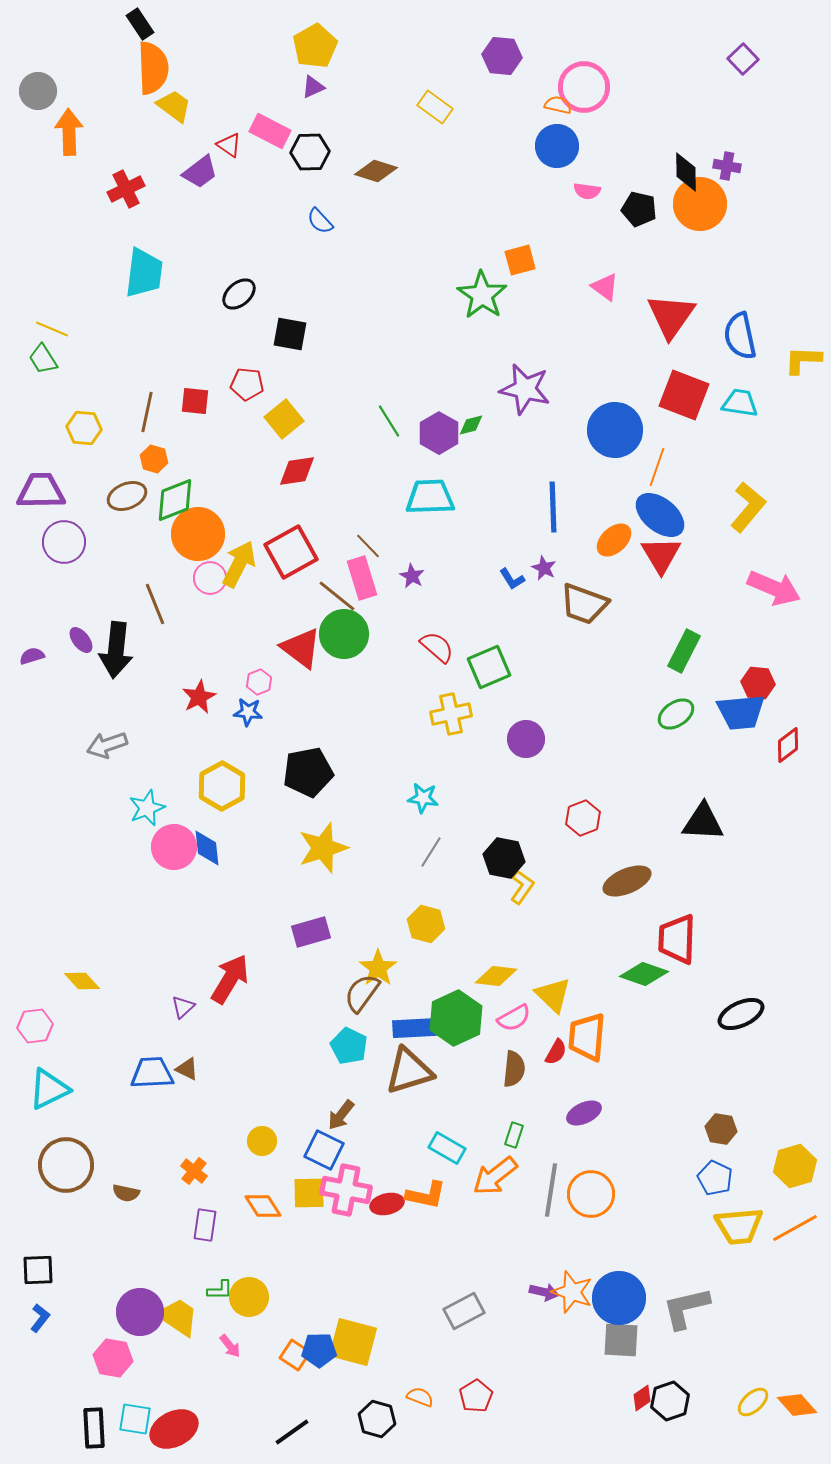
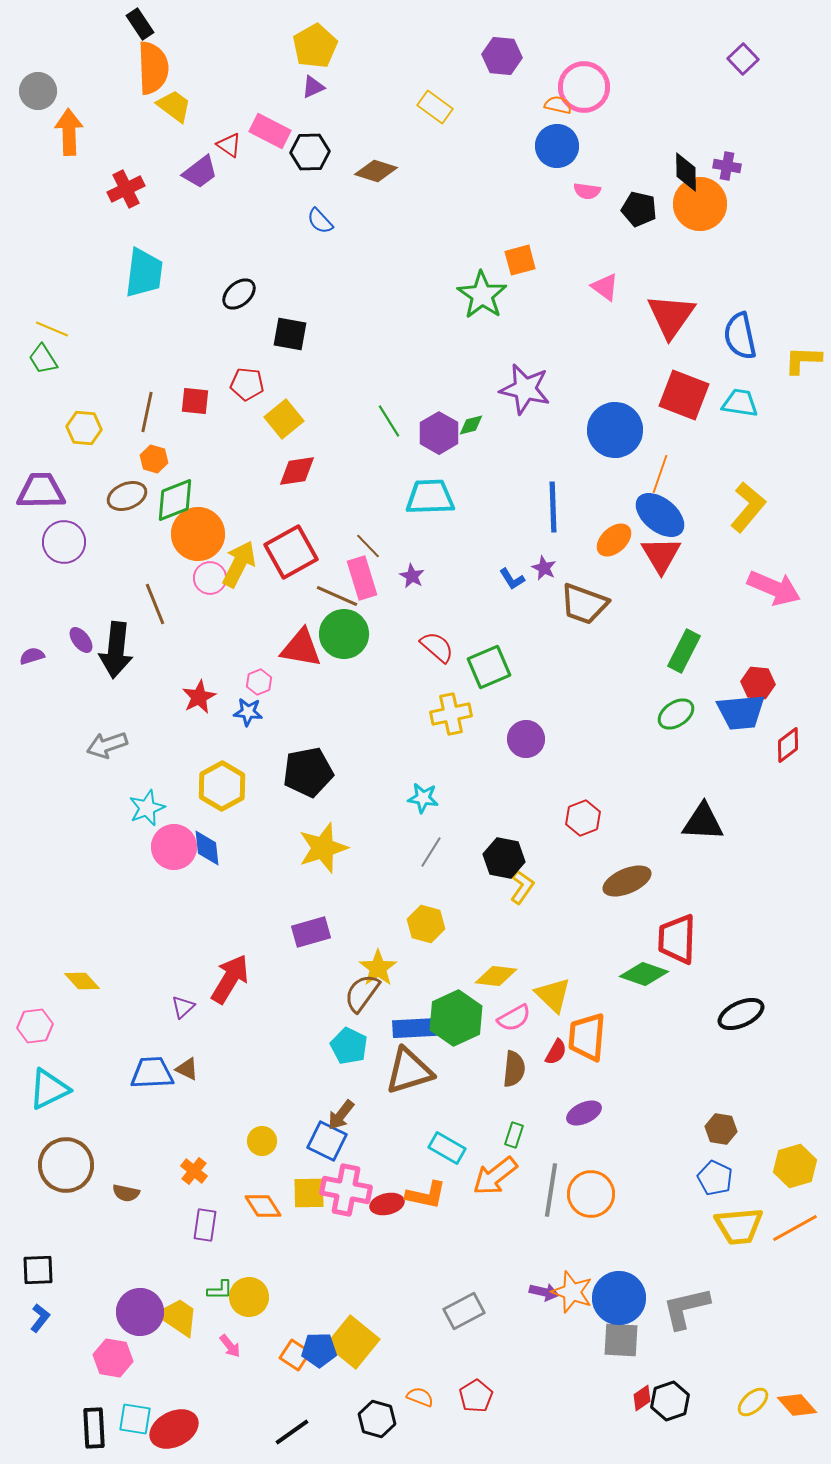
orange line at (657, 467): moved 3 px right, 7 px down
brown line at (337, 596): rotated 15 degrees counterclockwise
red triangle at (301, 648): rotated 27 degrees counterclockwise
blue square at (324, 1150): moved 3 px right, 9 px up
yellow square at (353, 1342): rotated 24 degrees clockwise
